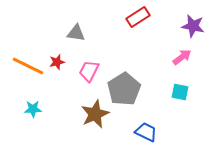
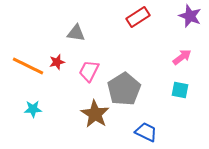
purple star: moved 3 px left, 10 px up; rotated 10 degrees clockwise
cyan square: moved 2 px up
brown star: rotated 16 degrees counterclockwise
